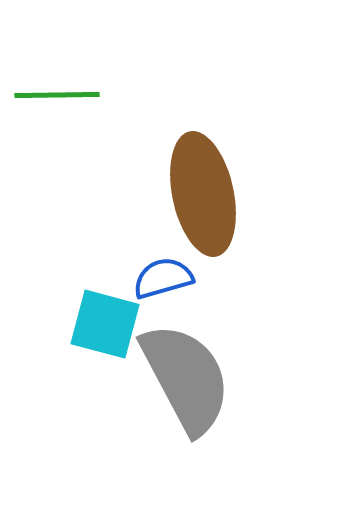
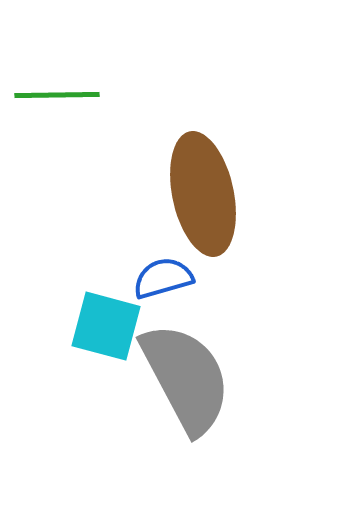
cyan square: moved 1 px right, 2 px down
